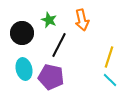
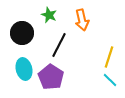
green star: moved 5 px up
purple pentagon: rotated 20 degrees clockwise
